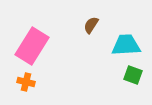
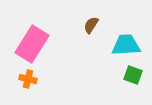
pink rectangle: moved 2 px up
orange cross: moved 2 px right, 3 px up
